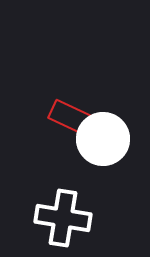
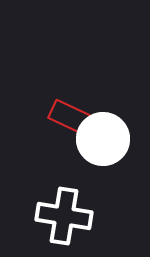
white cross: moved 1 px right, 2 px up
